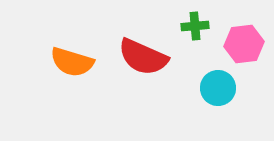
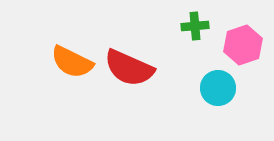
pink hexagon: moved 1 px left, 1 px down; rotated 12 degrees counterclockwise
red semicircle: moved 14 px left, 11 px down
orange semicircle: rotated 9 degrees clockwise
